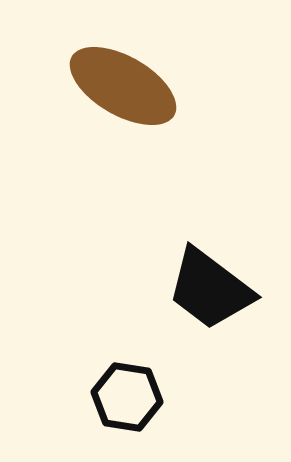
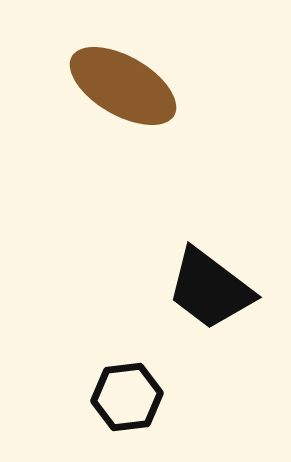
black hexagon: rotated 16 degrees counterclockwise
